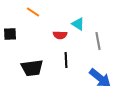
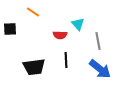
cyan triangle: rotated 16 degrees clockwise
black square: moved 5 px up
black trapezoid: moved 2 px right, 1 px up
blue arrow: moved 9 px up
